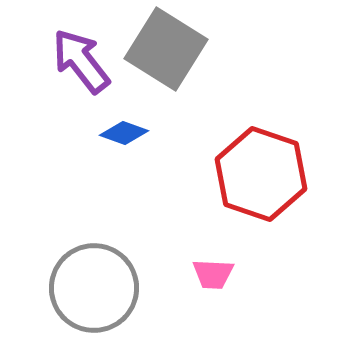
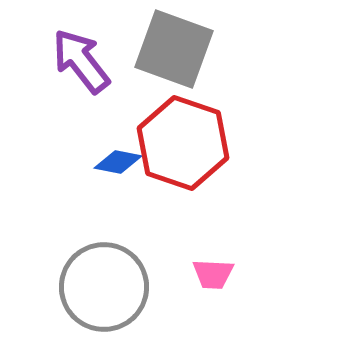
gray square: moved 8 px right; rotated 12 degrees counterclockwise
blue diamond: moved 6 px left, 29 px down; rotated 9 degrees counterclockwise
red hexagon: moved 78 px left, 31 px up
gray circle: moved 10 px right, 1 px up
